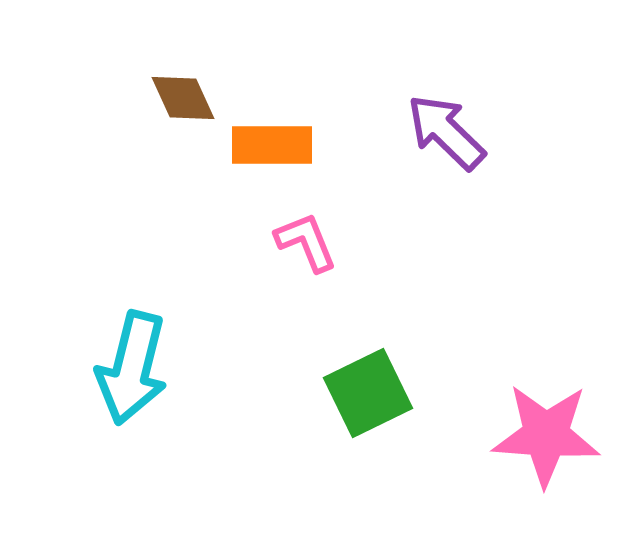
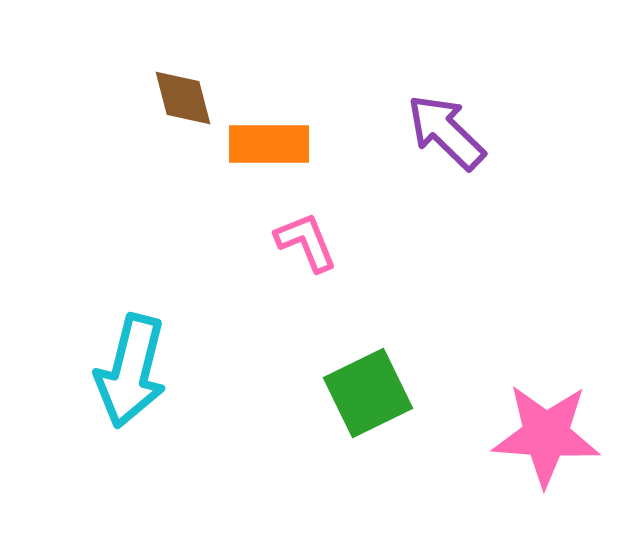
brown diamond: rotated 10 degrees clockwise
orange rectangle: moved 3 px left, 1 px up
cyan arrow: moved 1 px left, 3 px down
